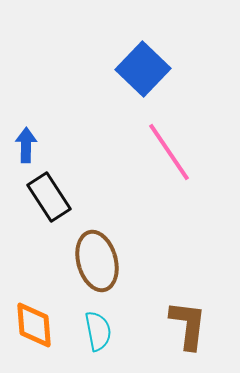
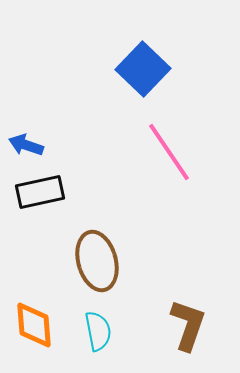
blue arrow: rotated 72 degrees counterclockwise
black rectangle: moved 9 px left, 5 px up; rotated 69 degrees counterclockwise
brown L-shape: rotated 12 degrees clockwise
